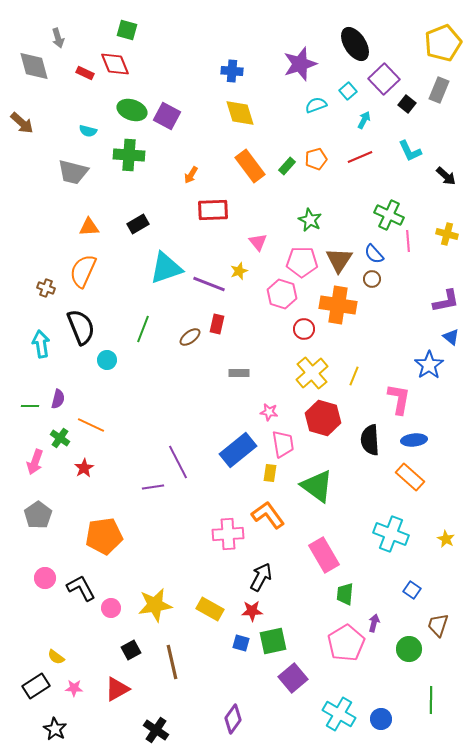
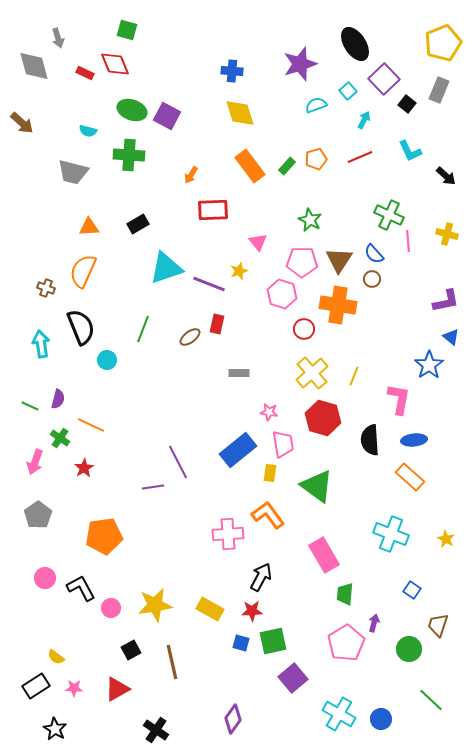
green line at (30, 406): rotated 24 degrees clockwise
green line at (431, 700): rotated 48 degrees counterclockwise
